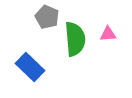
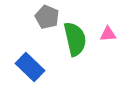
green semicircle: rotated 8 degrees counterclockwise
